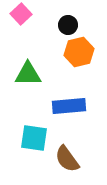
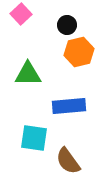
black circle: moved 1 px left
brown semicircle: moved 1 px right, 2 px down
